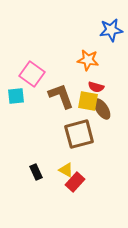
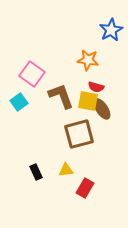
blue star: rotated 20 degrees counterclockwise
cyan square: moved 3 px right, 6 px down; rotated 30 degrees counterclockwise
yellow triangle: rotated 35 degrees counterclockwise
red rectangle: moved 10 px right, 6 px down; rotated 12 degrees counterclockwise
